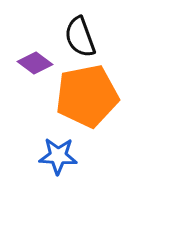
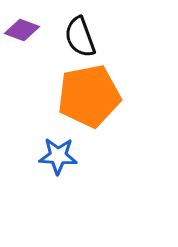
purple diamond: moved 13 px left, 33 px up; rotated 16 degrees counterclockwise
orange pentagon: moved 2 px right
